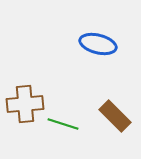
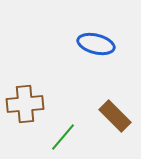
blue ellipse: moved 2 px left
green line: moved 13 px down; rotated 68 degrees counterclockwise
